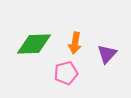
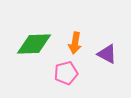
purple triangle: rotated 45 degrees counterclockwise
